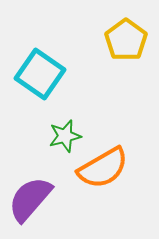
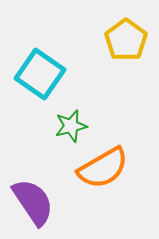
green star: moved 6 px right, 10 px up
purple semicircle: moved 3 px right, 3 px down; rotated 105 degrees clockwise
